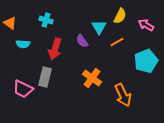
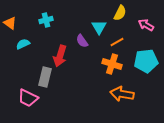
yellow semicircle: moved 3 px up
cyan cross: rotated 32 degrees counterclockwise
cyan semicircle: rotated 152 degrees clockwise
red arrow: moved 5 px right, 7 px down
cyan pentagon: rotated 15 degrees clockwise
orange cross: moved 20 px right, 14 px up; rotated 18 degrees counterclockwise
pink trapezoid: moved 5 px right, 9 px down
orange arrow: moved 1 px left, 1 px up; rotated 125 degrees clockwise
